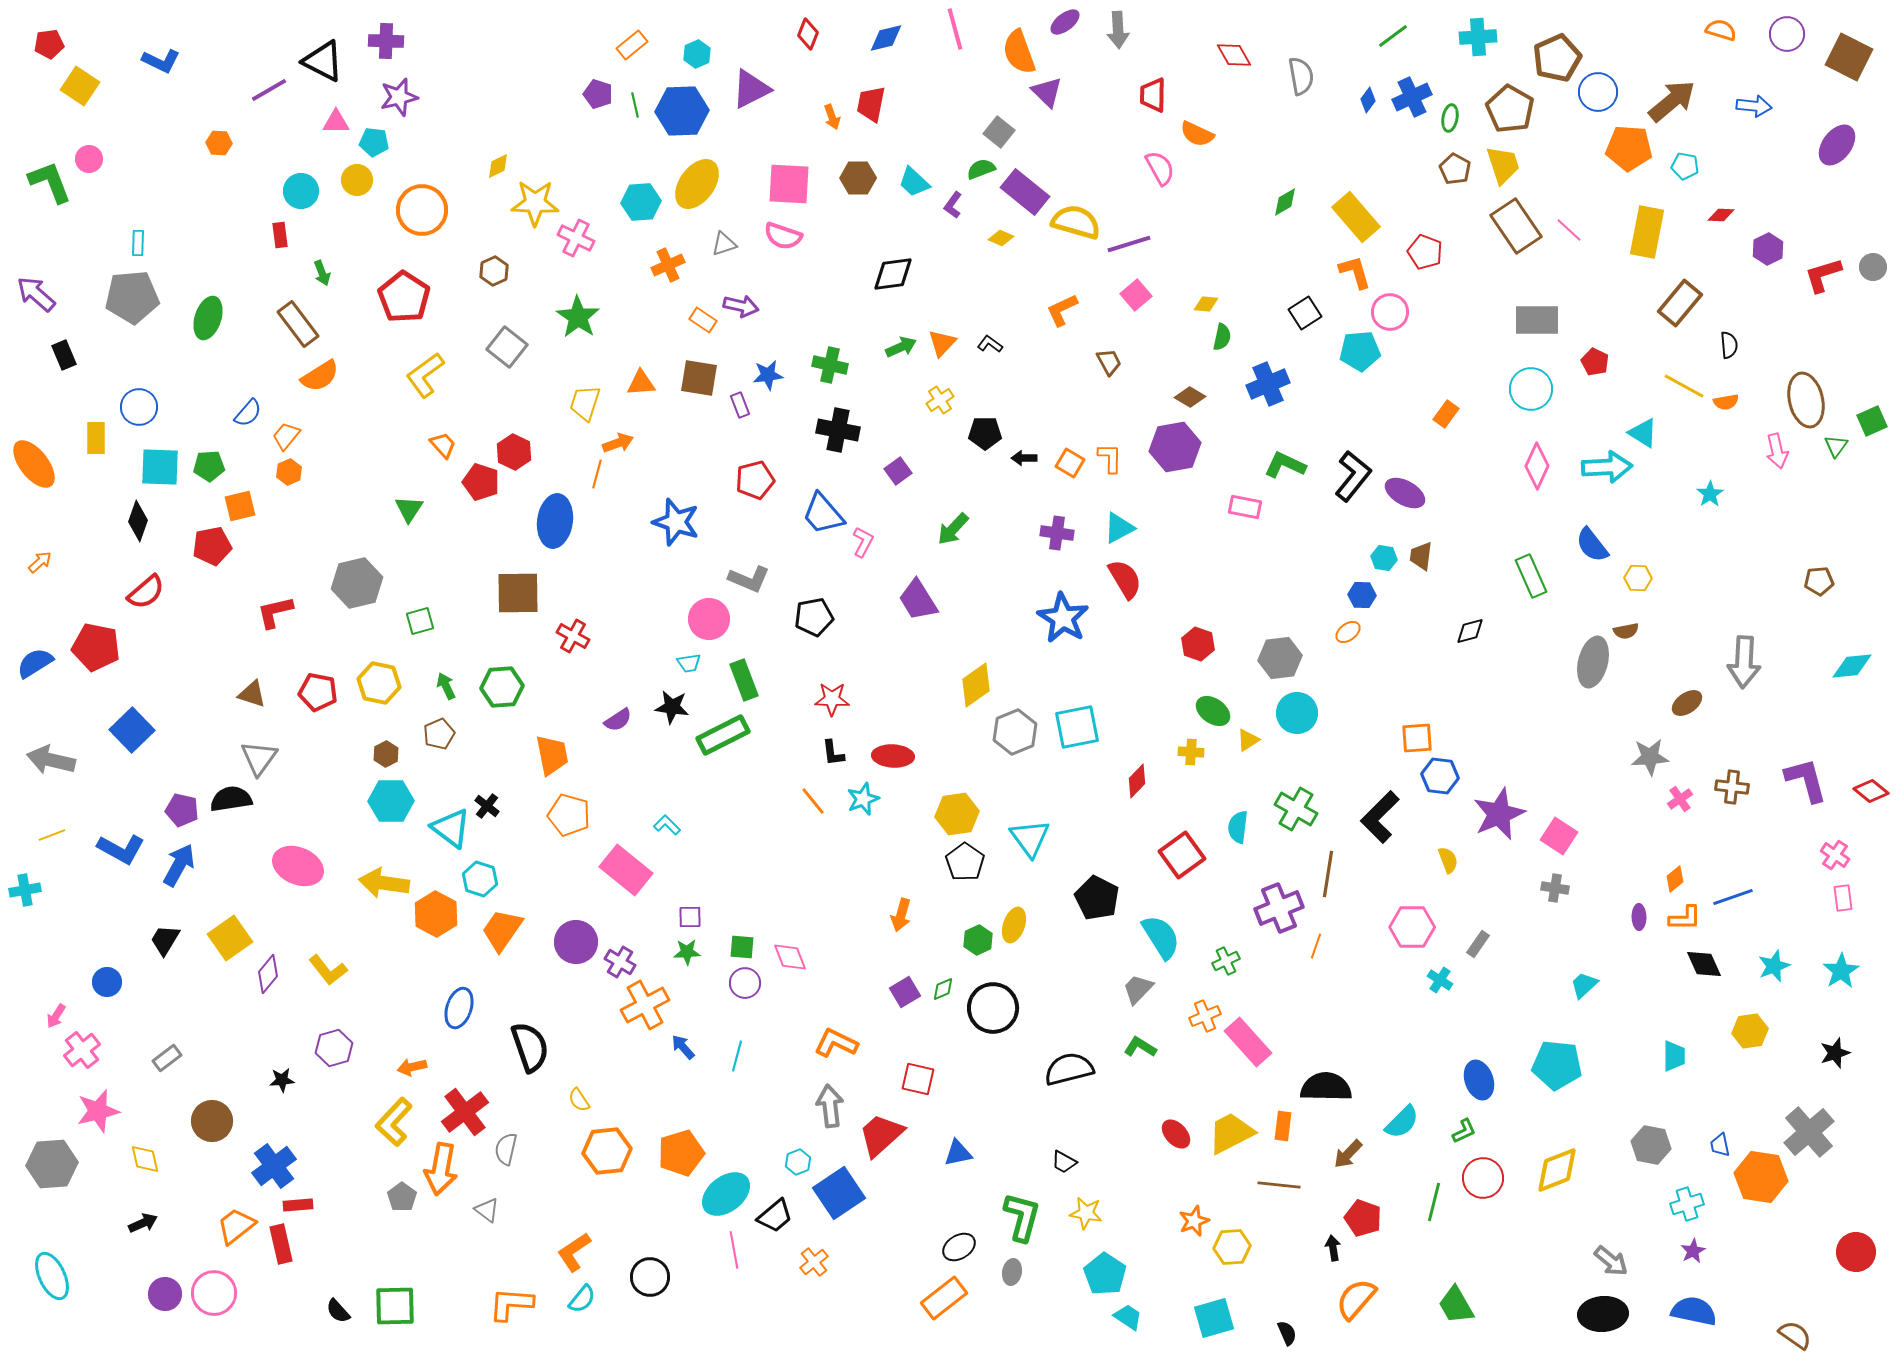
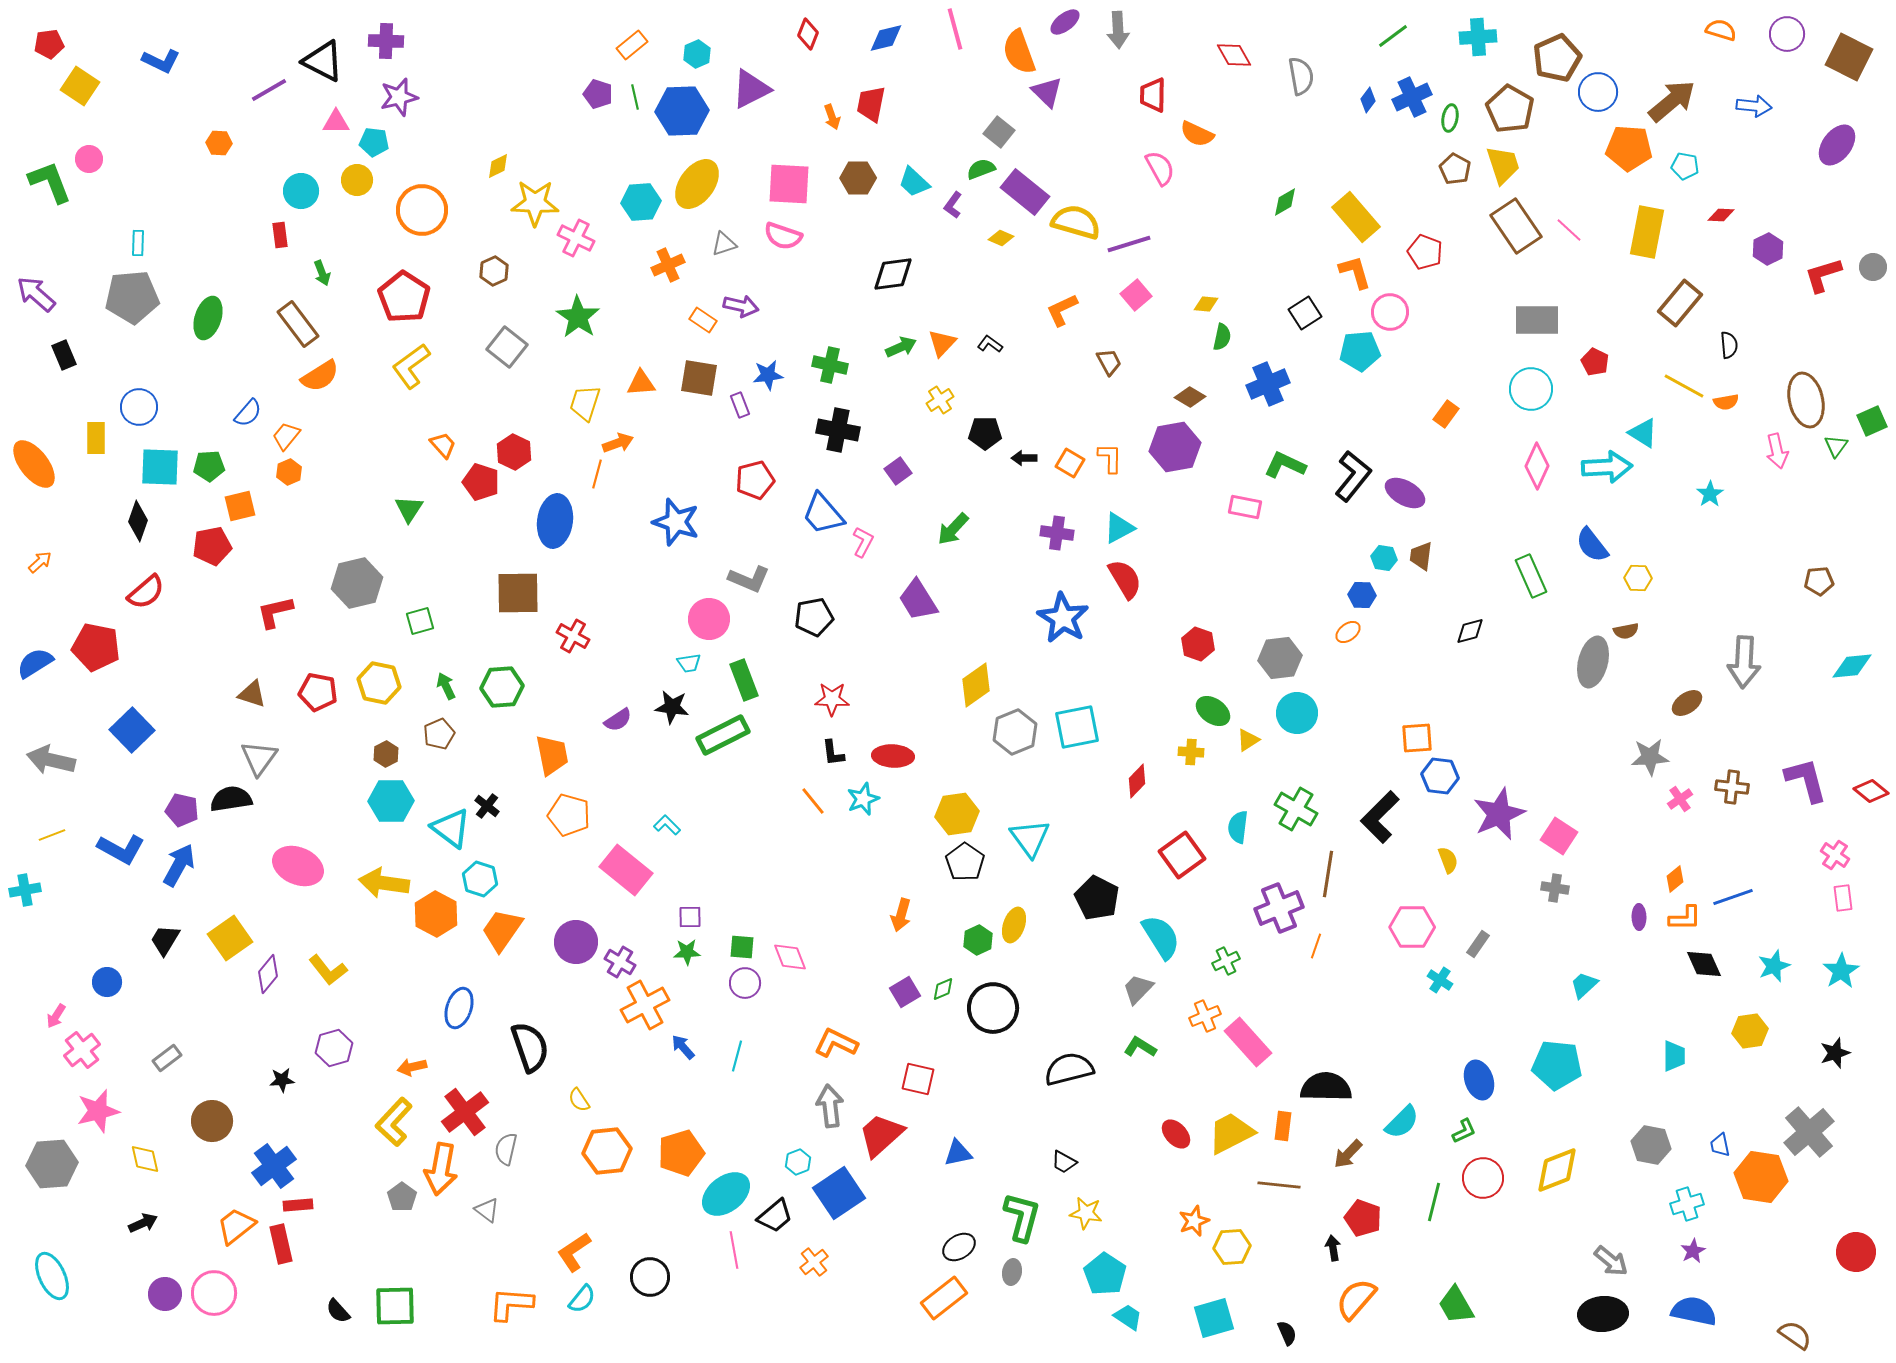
green line at (635, 105): moved 8 px up
yellow L-shape at (425, 375): moved 14 px left, 9 px up
